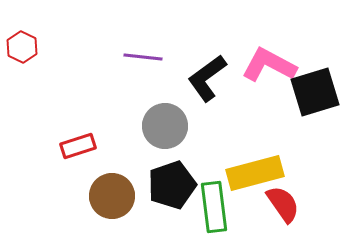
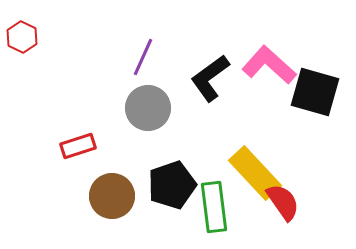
red hexagon: moved 10 px up
purple line: rotated 72 degrees counterclockwise
pink L-shape: rotated 14 degrees clockwise
black L-shape: moved 3 px right
black square: rotated 33 degrees clockwise
gray circle: moved 17 px left, 18 px up
yellow rectangle: rotated 62 degrees clockwise
red semicircle: moved 2 px up
